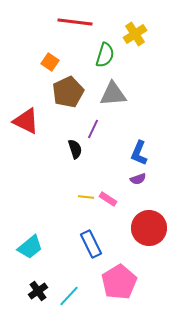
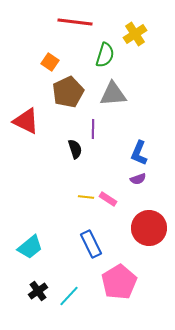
purple line: rotated 24 degrees counterclockwise
